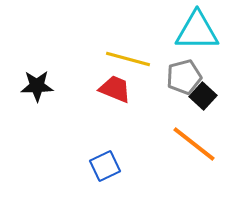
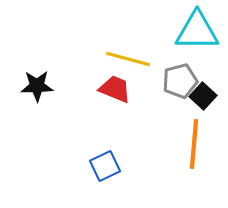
gray pentagon: moved 4 px left, 4 px down
orange line: rotated 57 degrees clockwise
